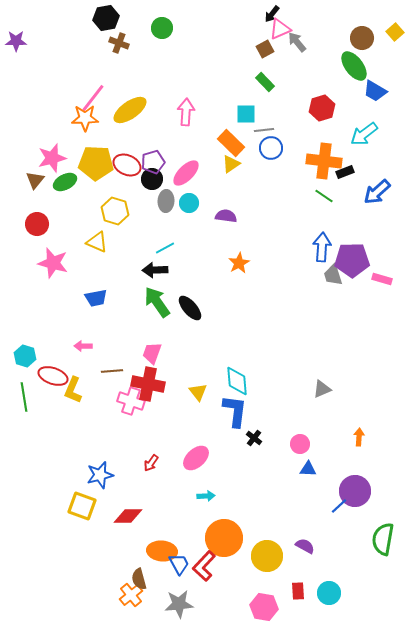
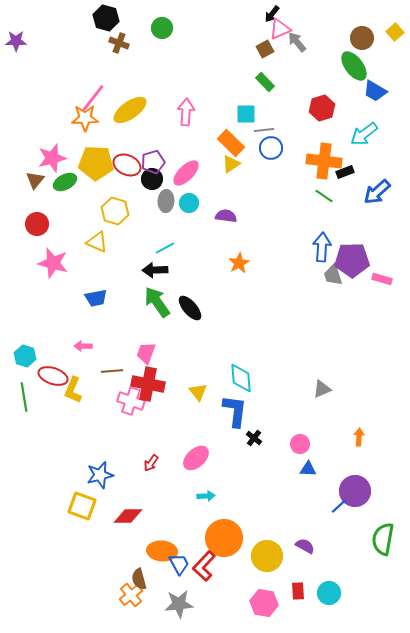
black hexagon at (106, 18): rotated 25 degrees clockwise
pink trapezoid at (152, 353): moved 6 px left
cyan diamond at (237, 381): moved 4 px right, 3 px up
pink hexagon at (264, 607): moved 4 px up
